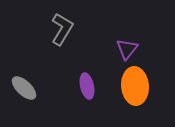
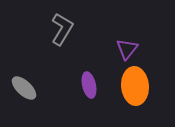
purple ellipse: moved 2 px right, 1 px up
